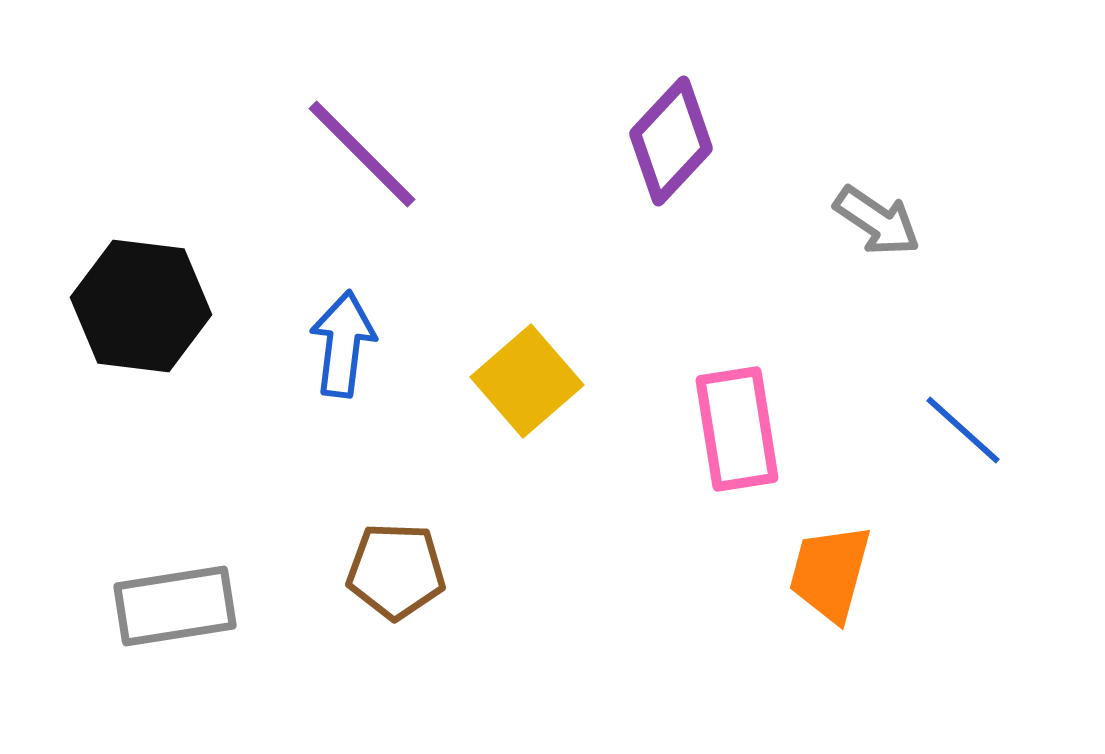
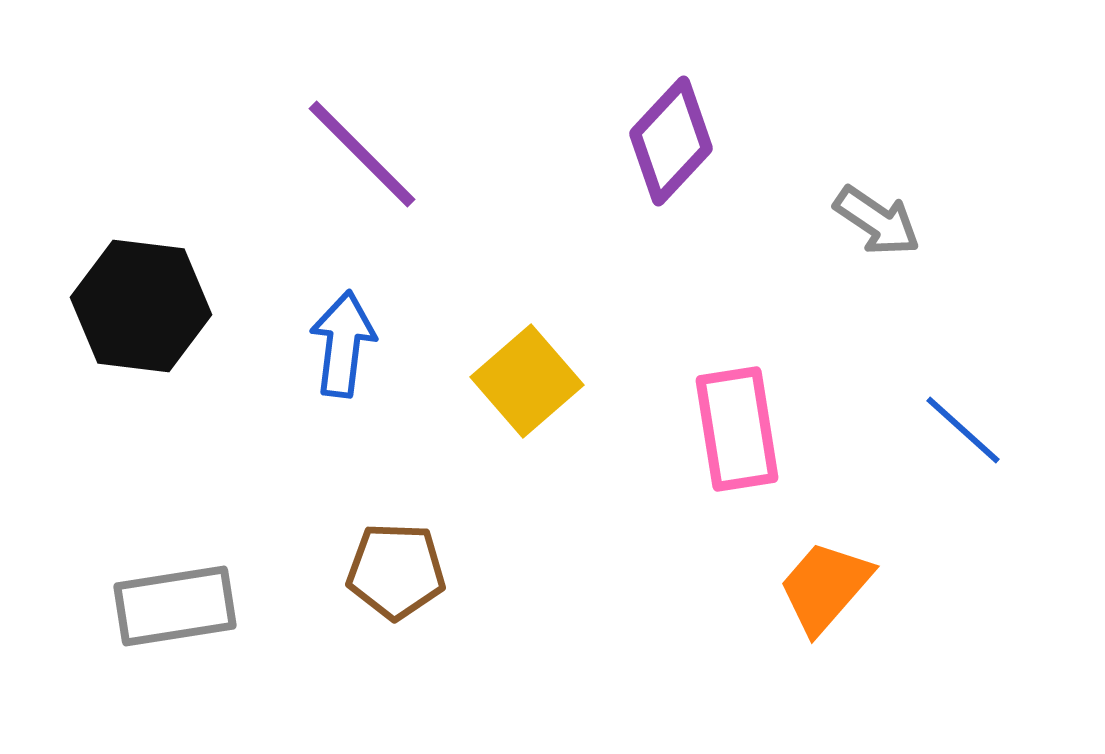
orange trapezoid: moved 5 px left, 14 px down; rotated 26 degrees clockwise
